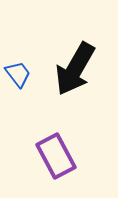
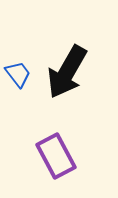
black arrow: moved 8 px left, 3 px down
